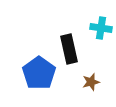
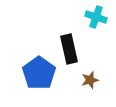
cyan cross: moved 5 px left, 11 px up; rotated 10 degrees clockwise
brown star: moved 1 px left, 2 px up
